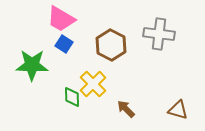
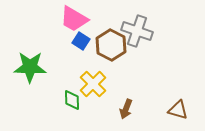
pink trapezoid: moved 13 px right
gray cross: moved 22 px left, 3 px up; rotated 12 degrees clockwise
blue square: moved 17 px right, 3 px up
green star: moved 2 px left, 2 px down
green diamond: moved 3 px down
brown arrow: rotated 114 degrees counterclockwise
